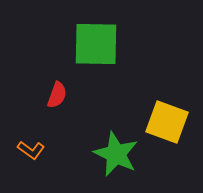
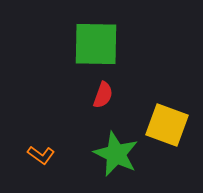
red semicircle: moved 46 px right
yellow square: moved 3 px down
orange L-shape: moved 10 px right, 5 px down
